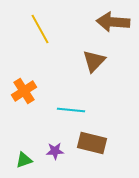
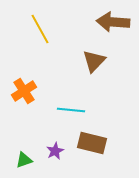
purple star: rotated 24 degrees counterclockwise
